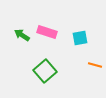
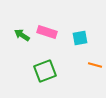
green square: rotated 20 degrees clockwise
